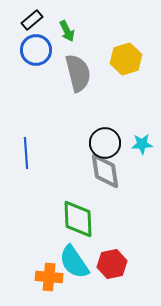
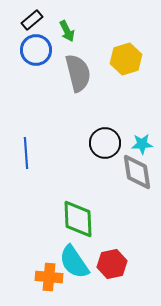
gray diamond: moved 32 px right, 1 px down
